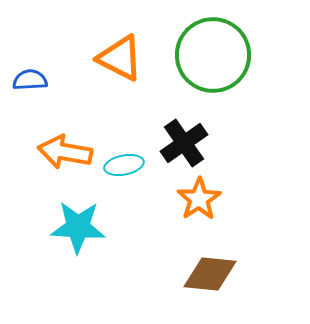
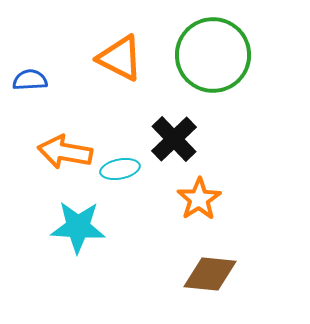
black cross: moved 10 px left, 4 px up; rotated 9 degrees counterclockwise
cyan ellipse: moved 4 px left, 4 px down
